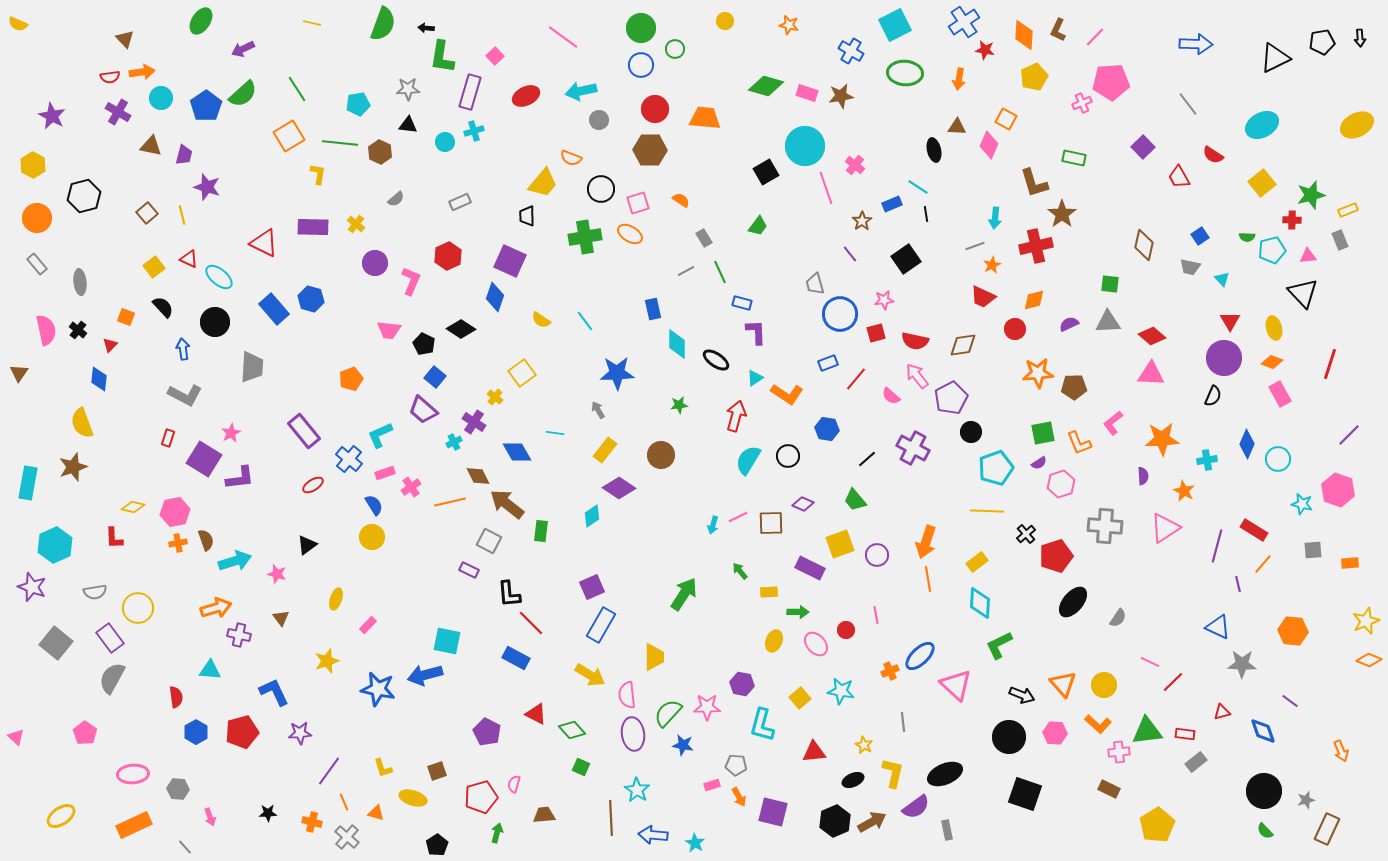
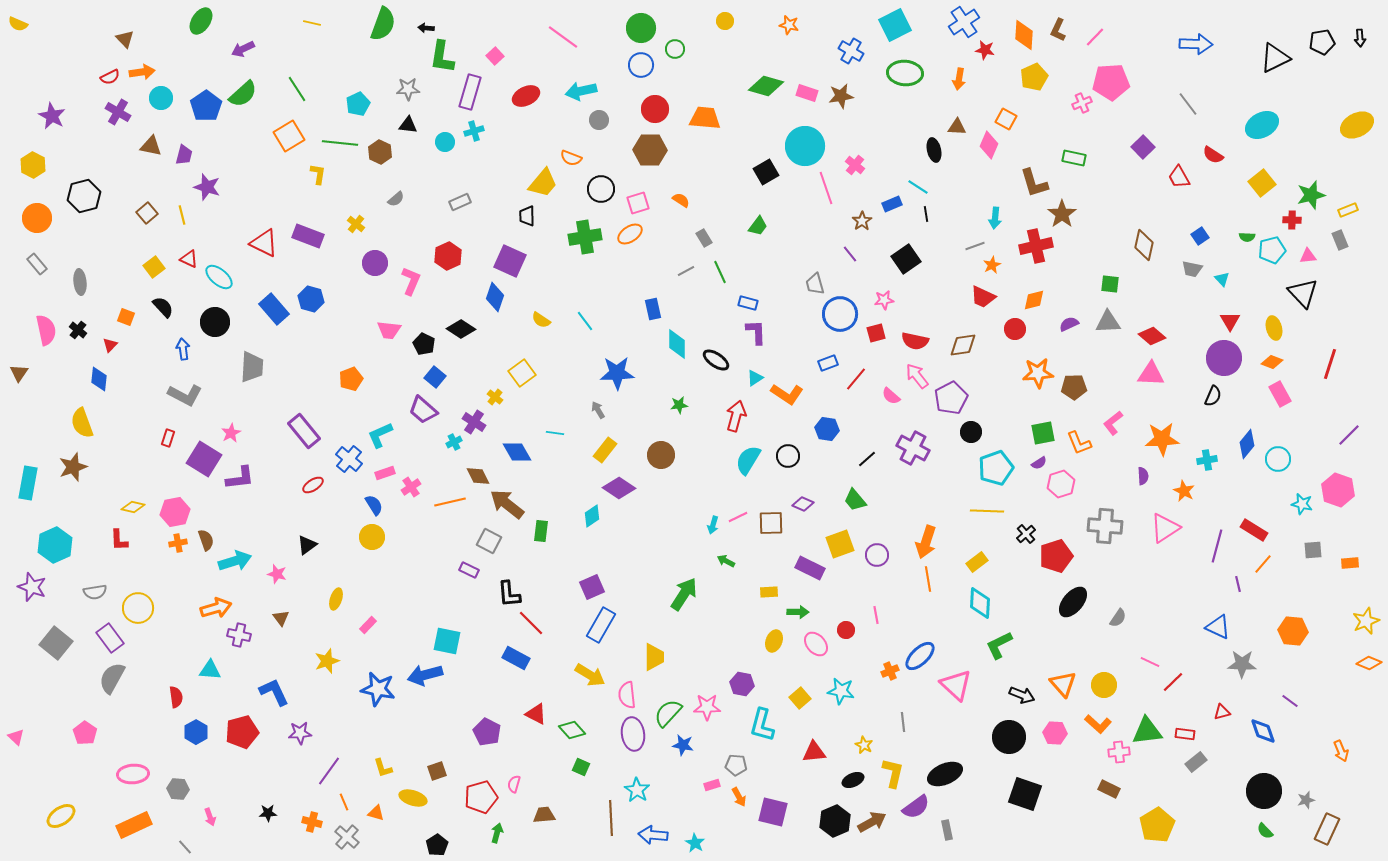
red semicircle at (110, 77): rotated 18 degrees counterclockwise
cyan pentagon at (358, 104): rotated 15 degrees counterclockwise
purple rectangle at (313, 227): moved 5 px left, 9 px down; rotated 20 degrees clockwise
orange ellipse at (630, 234): rotated 65 degrees counterclockwise
gray trapezoid at (1190, 267): moved 2 px right, 2 px down
blue rectangle at (742, 303): moved 6 px right
blue diamond at (1247, 444): rotated 16 degrees clockwise
red L-shape at (114, 538): moved 5 px right, 2 px down
green arrow at (740, 571): moved 14 px left, 10 px up; rotated 24 degrees counterclockwise
orange diamond at (1369, 660): moved 3 px down
